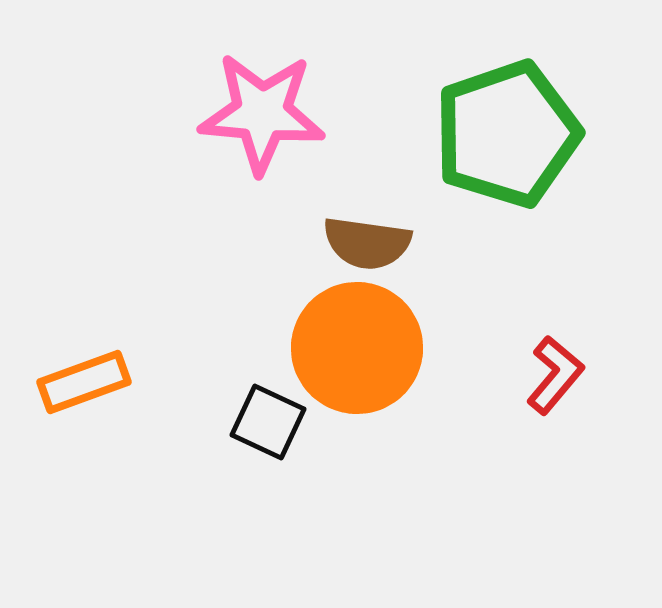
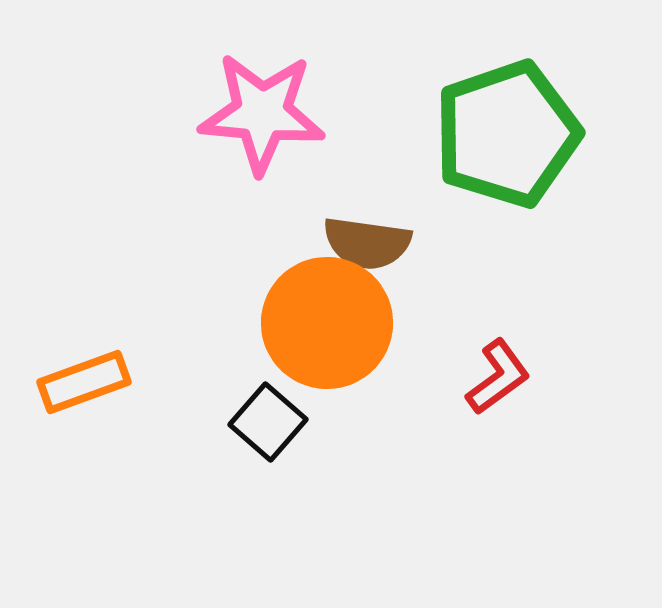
orange circle: moved 30 px left, 25 px up
red L-shape: moved 57 px left, 2 px down; rotated 14 degrees clockwise
black square: rotated 16 degrees clockwise
